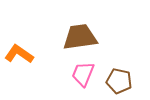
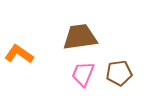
brown pentagon: moved 8 px up; rotated 20 degrees counterclockwise
